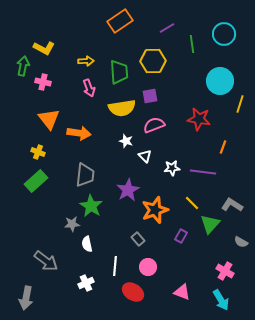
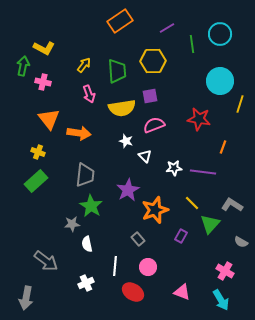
cyan circle at (224, 34): moved 4 px left
yellow arrow at (86, 61): moved 2 px left, 4 px down; rotated 49 degrees counterclockwise
green trapezoid at (119, 72): moved 2 px left, 1 px up
pink arrow at (89, 88): moved 6 px down
white star at (172, 168): moved 2 px right
